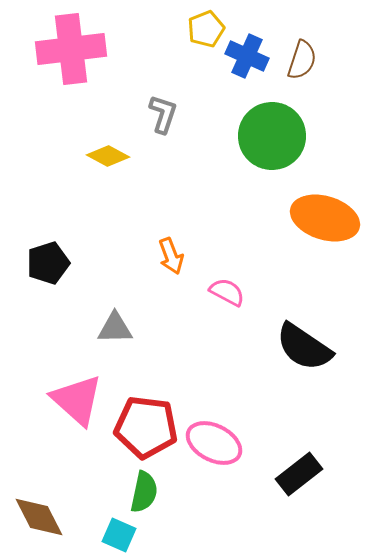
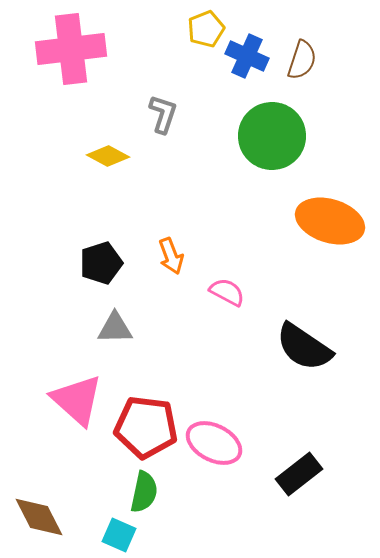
orange ellipse: moved 5 px right, 3 px down
black pentagon: moved 53 px right
